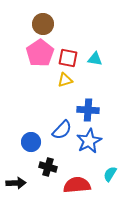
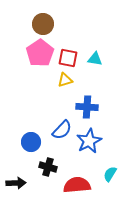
blue cross: moved 1 px left, 3 px up
